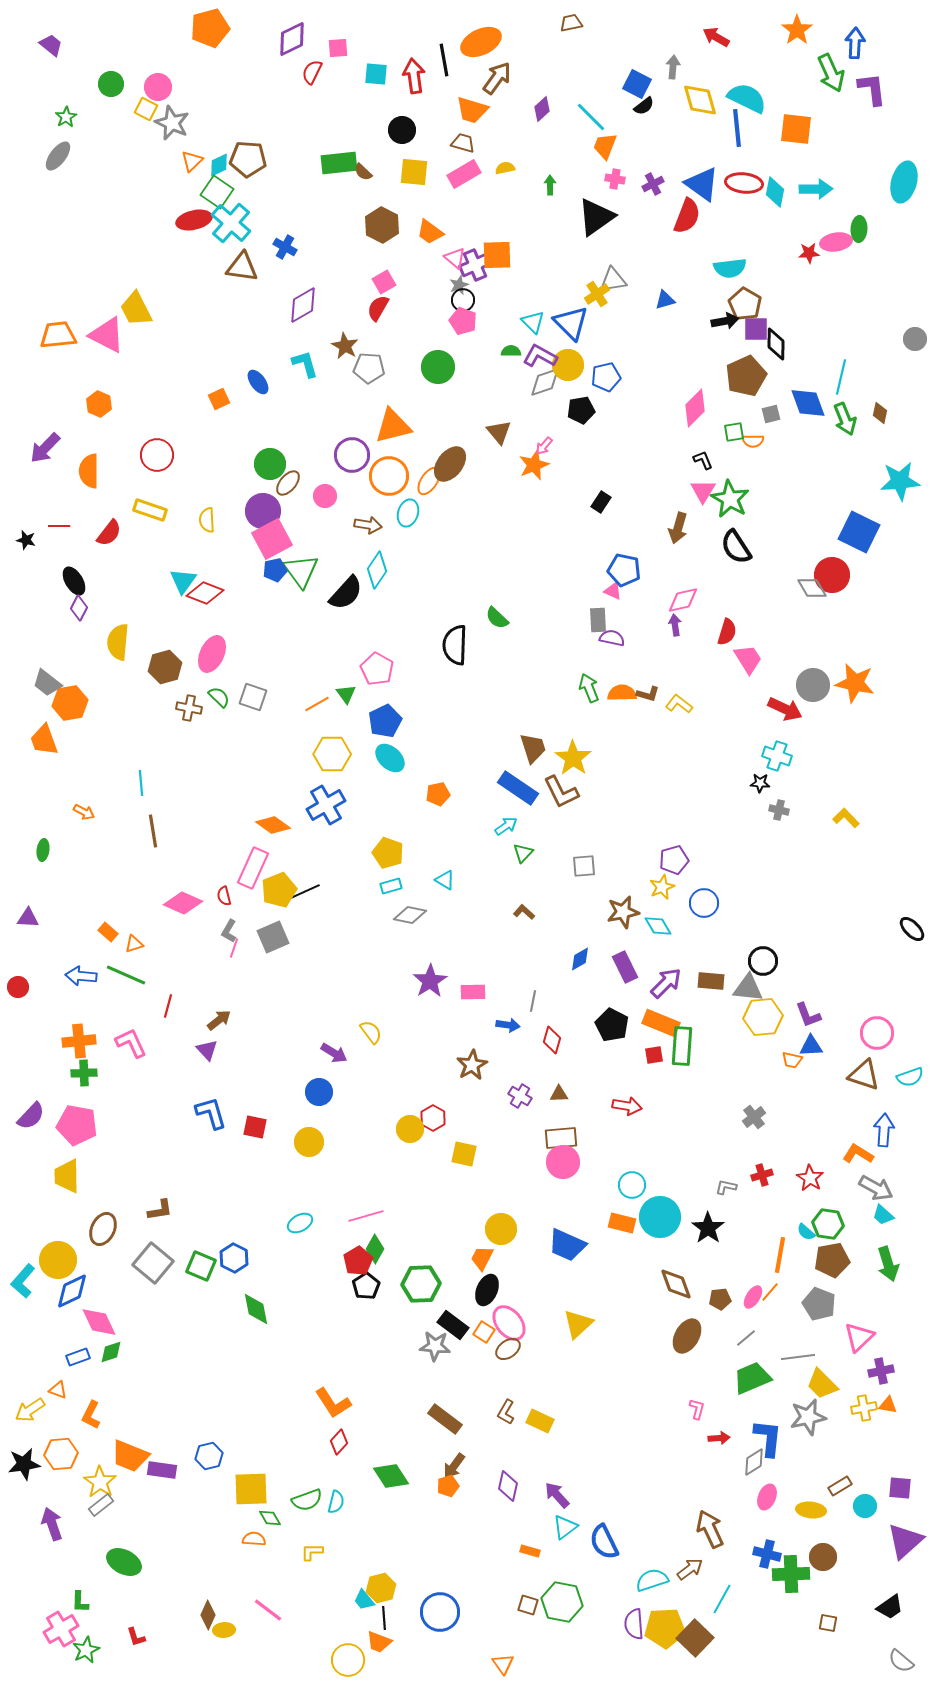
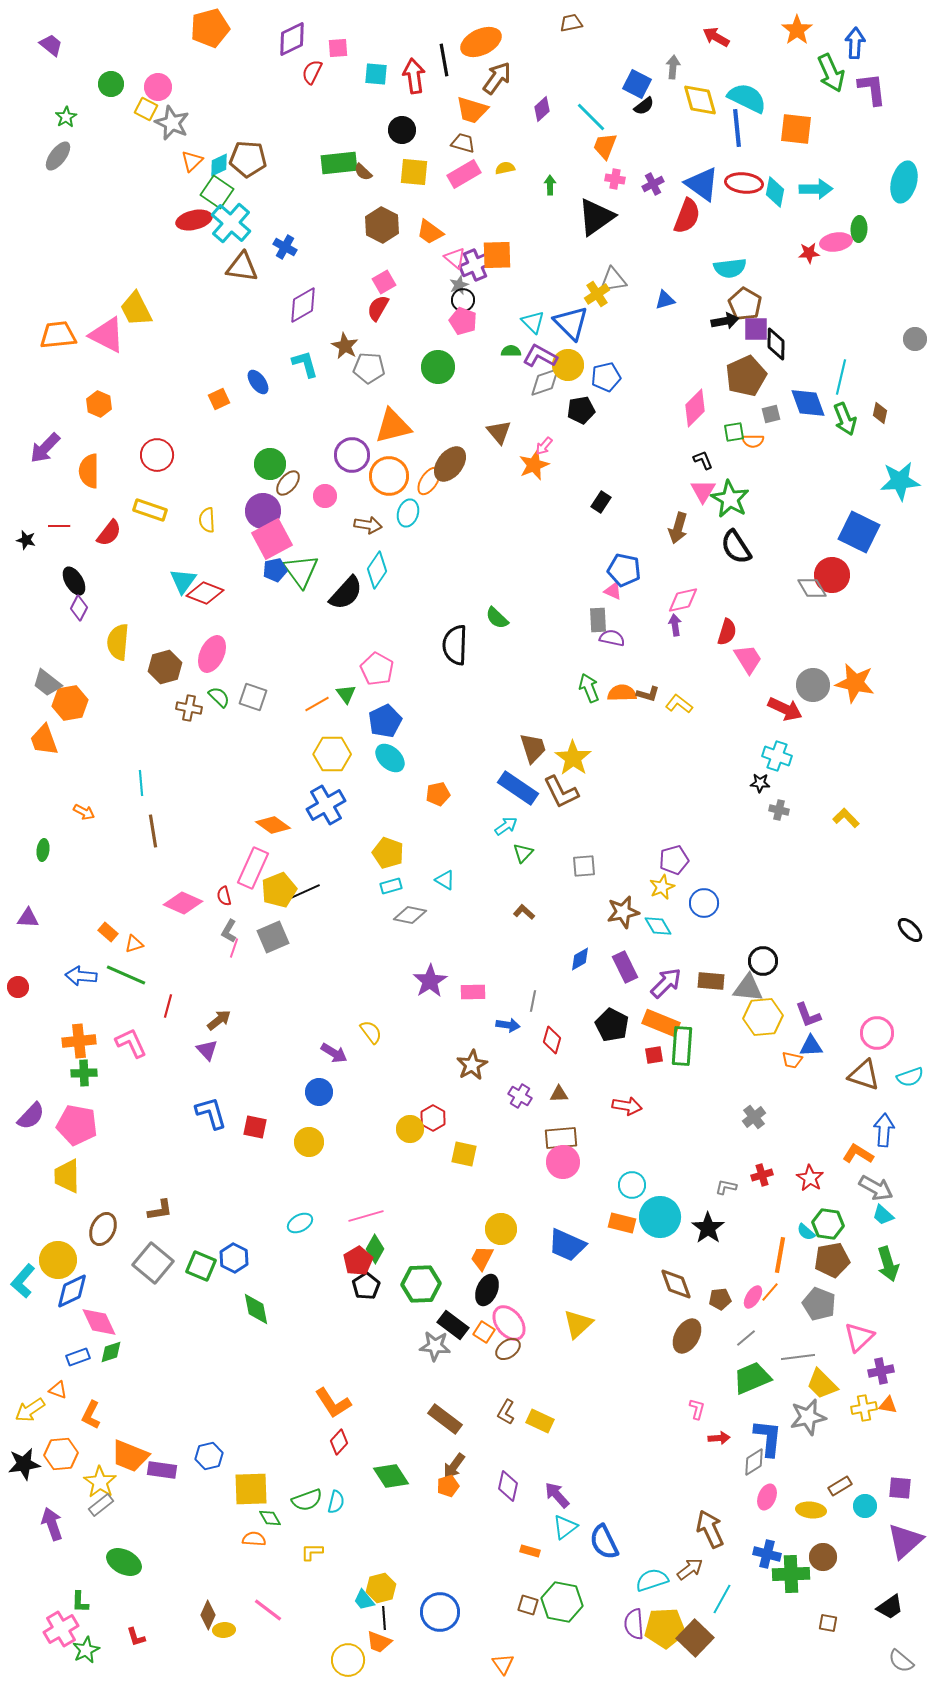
black ellipse at (912, 929): moved 2 px left, 1 px down
